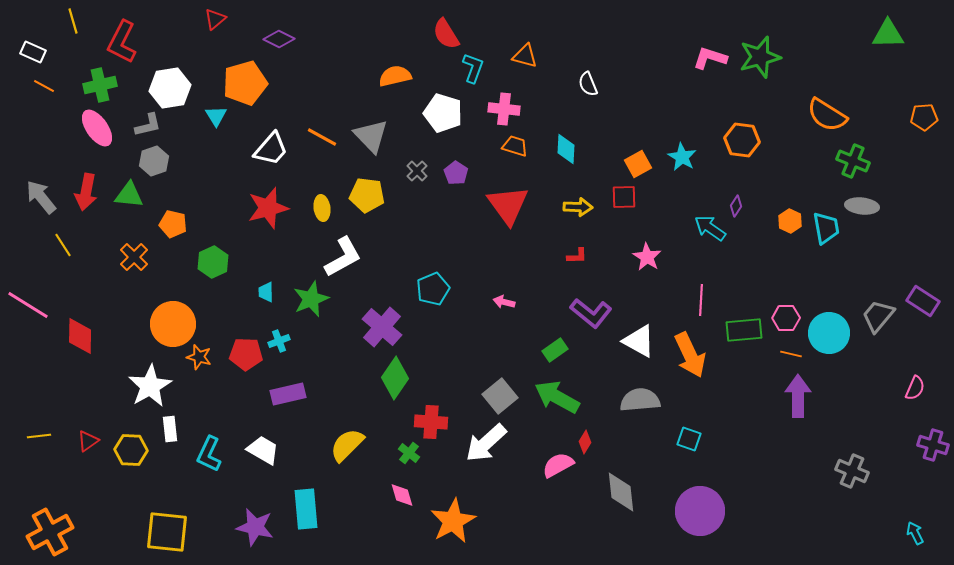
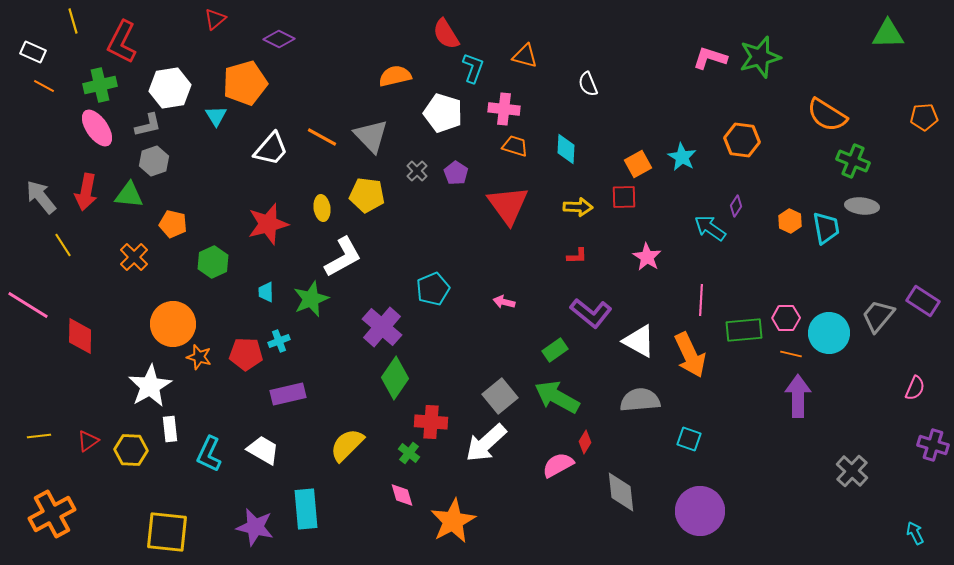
red star at (268, 208): moved 16 px down
gray cross at (852, 471): rotated 20 degrees clockwise
orange cross at (50, 532): moved 2 px right, 18 px up
